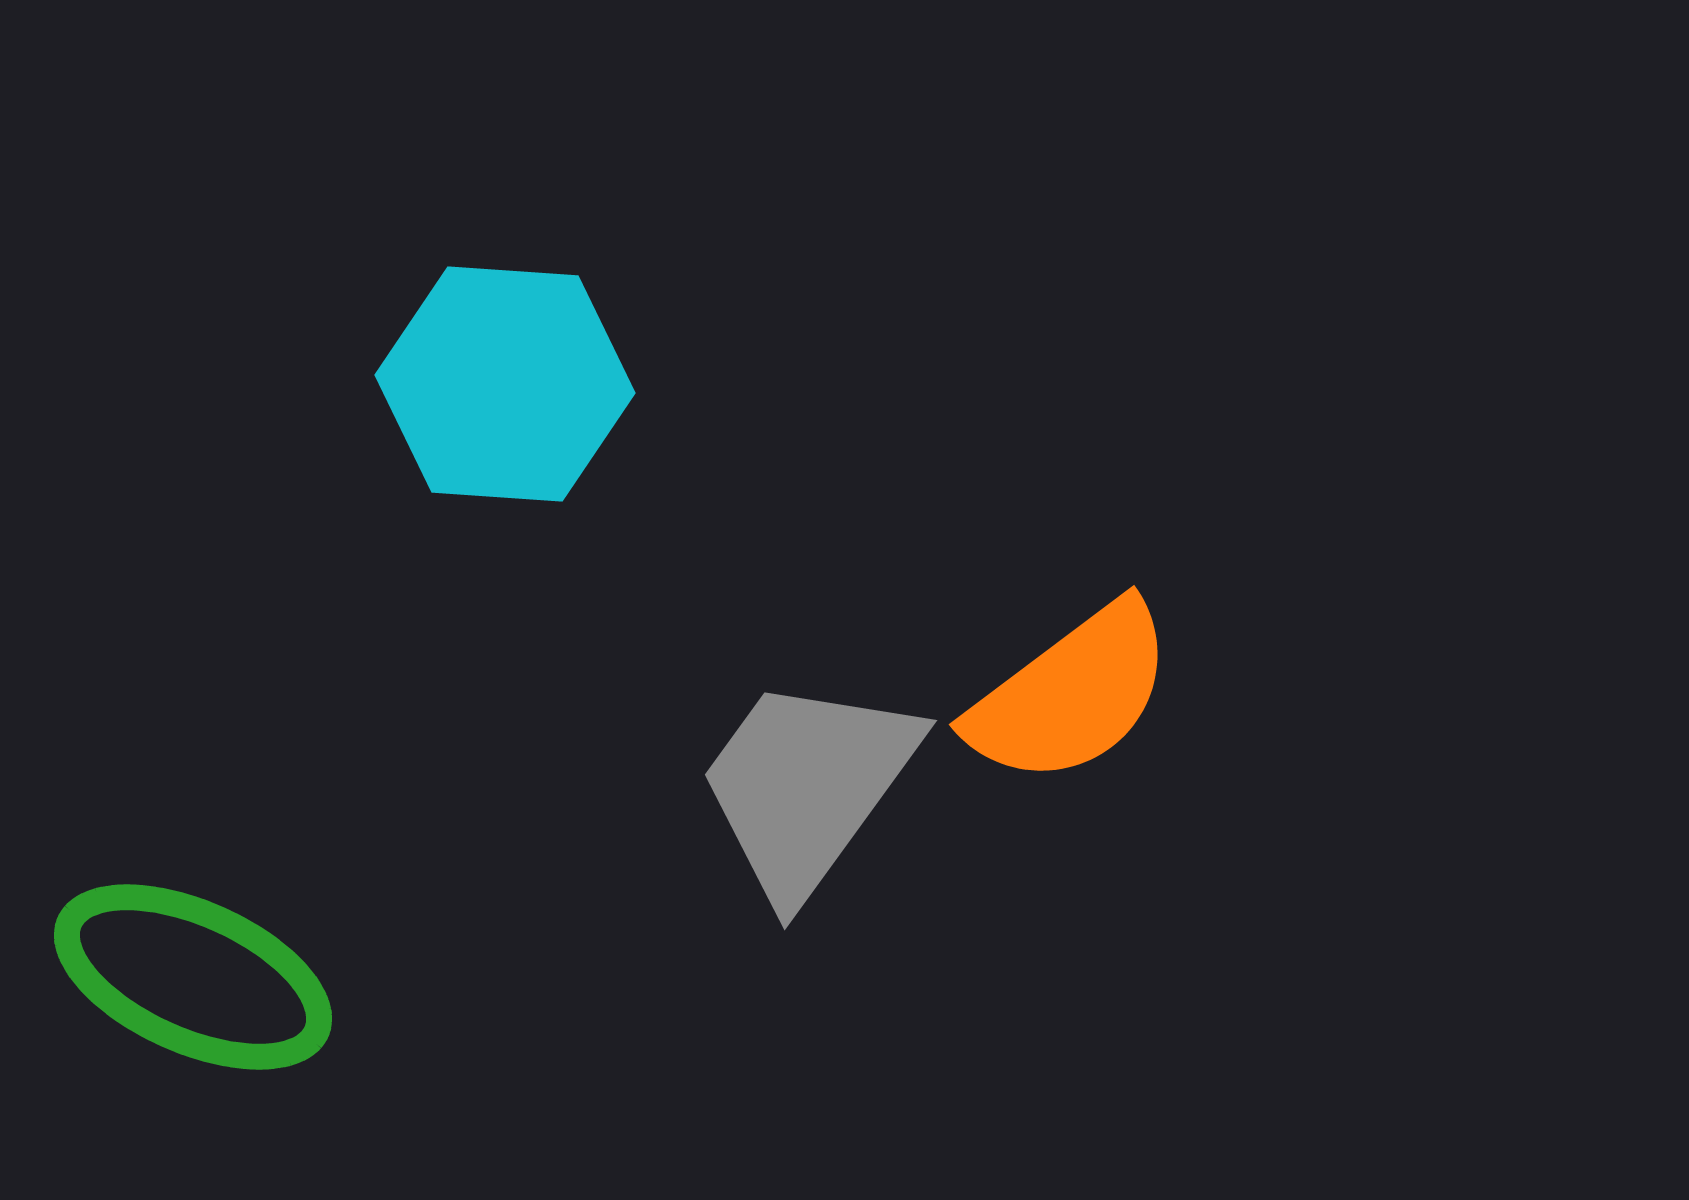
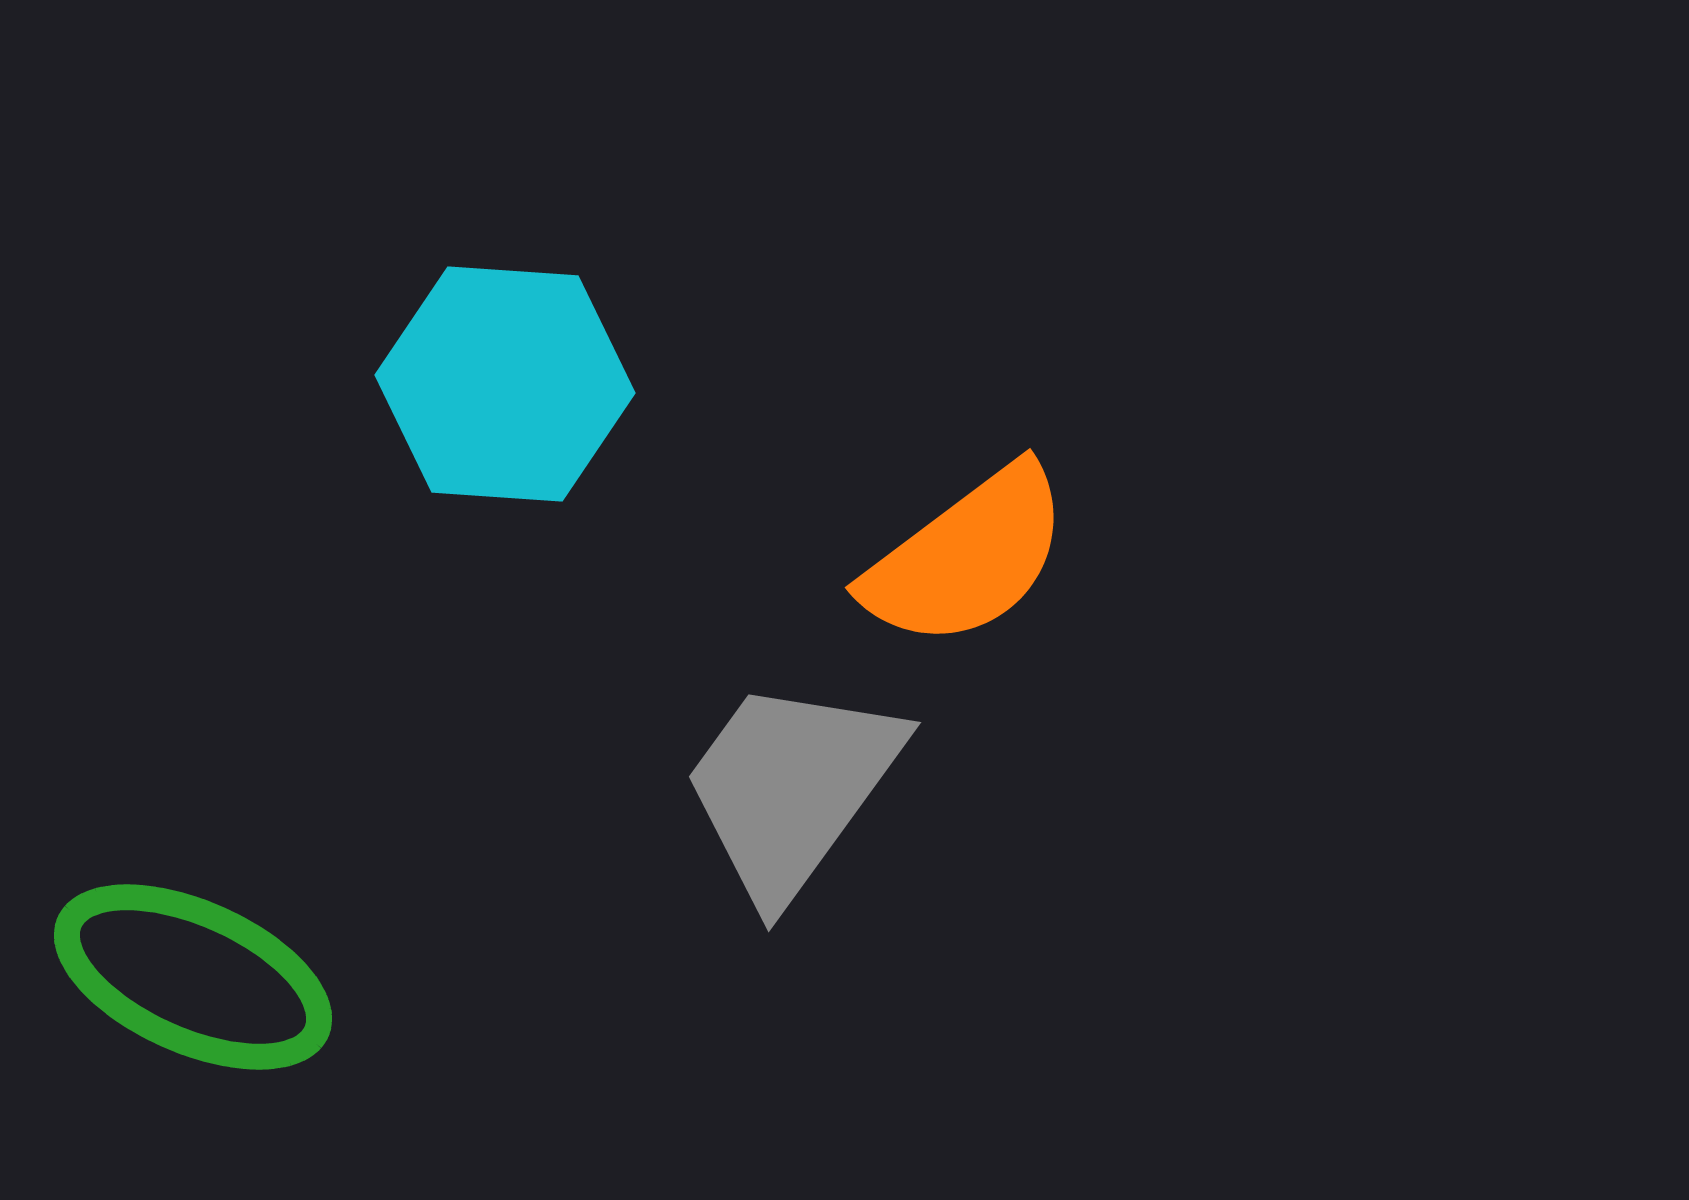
orange semicircle: moved 104 px left, 137 px up
gray trapezoid: moved 16 px left, 2 px down
